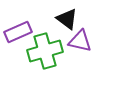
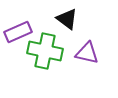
purple triangle: moved 7 px right, 12 px down
green cross: rotated 28 degrees clockwise
